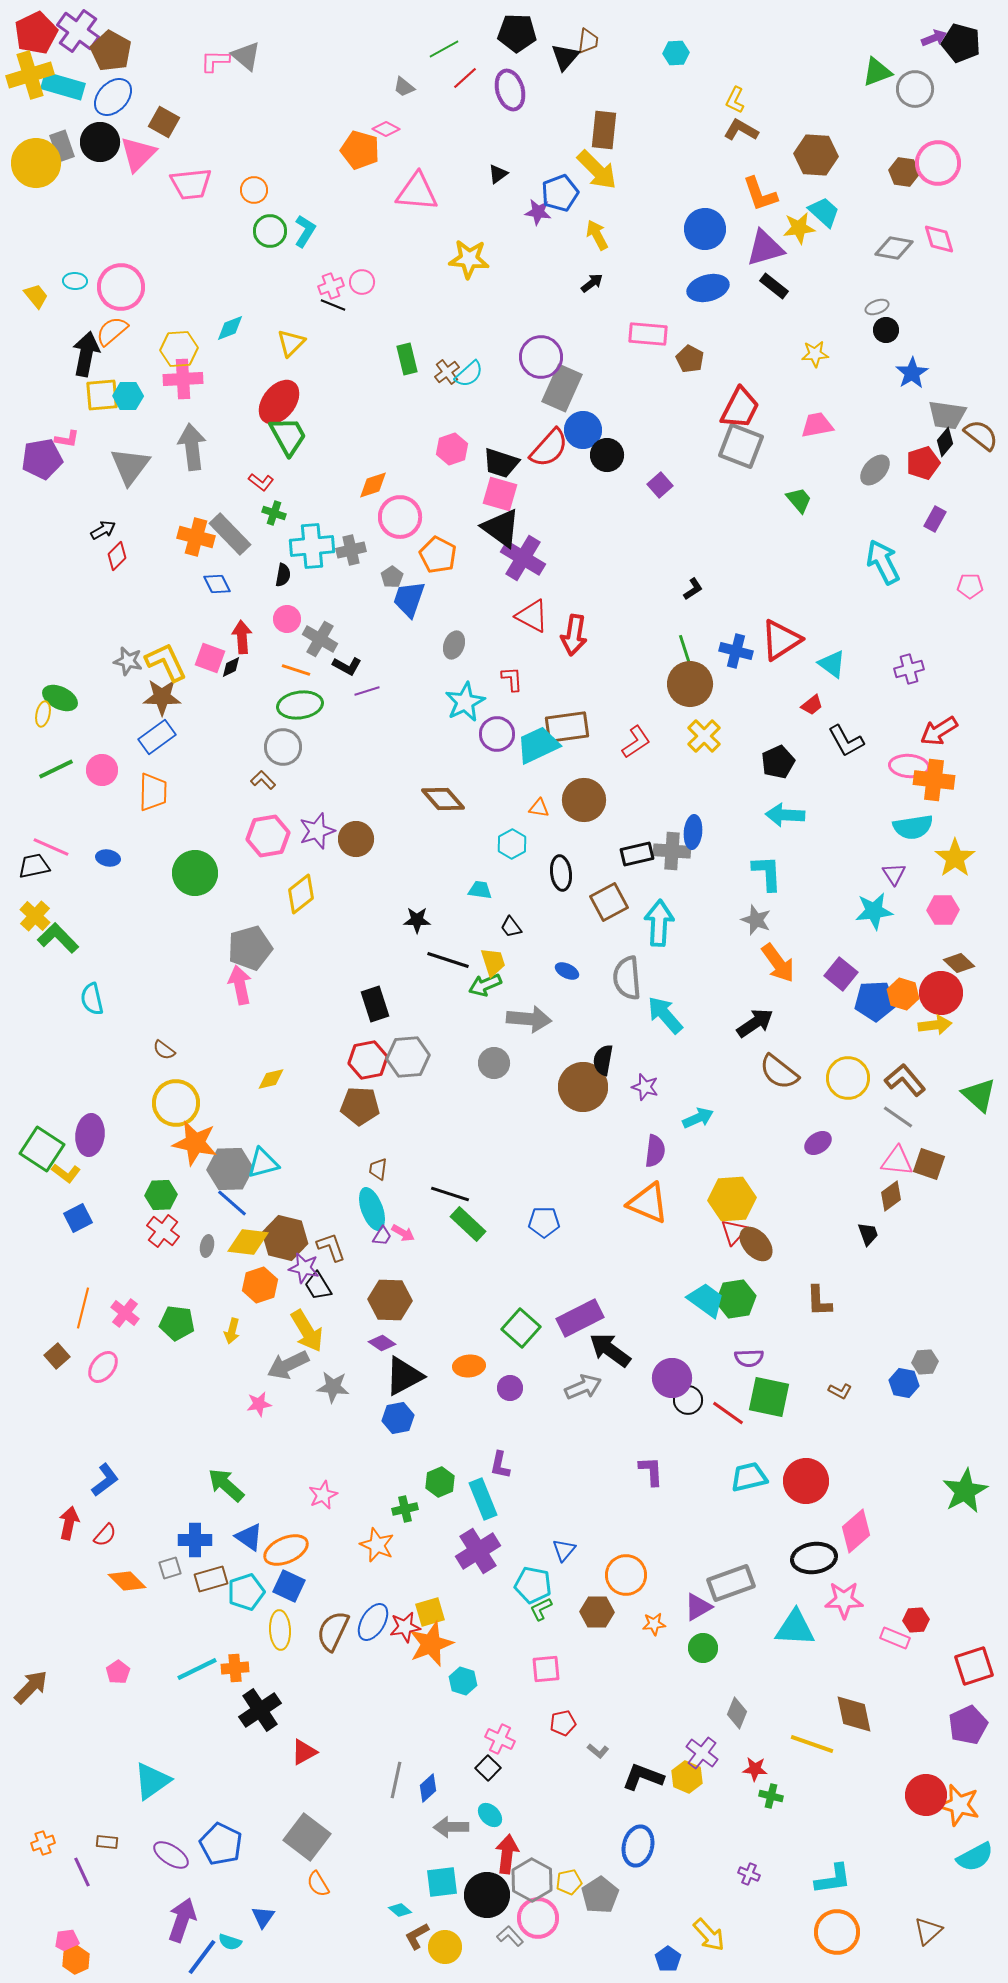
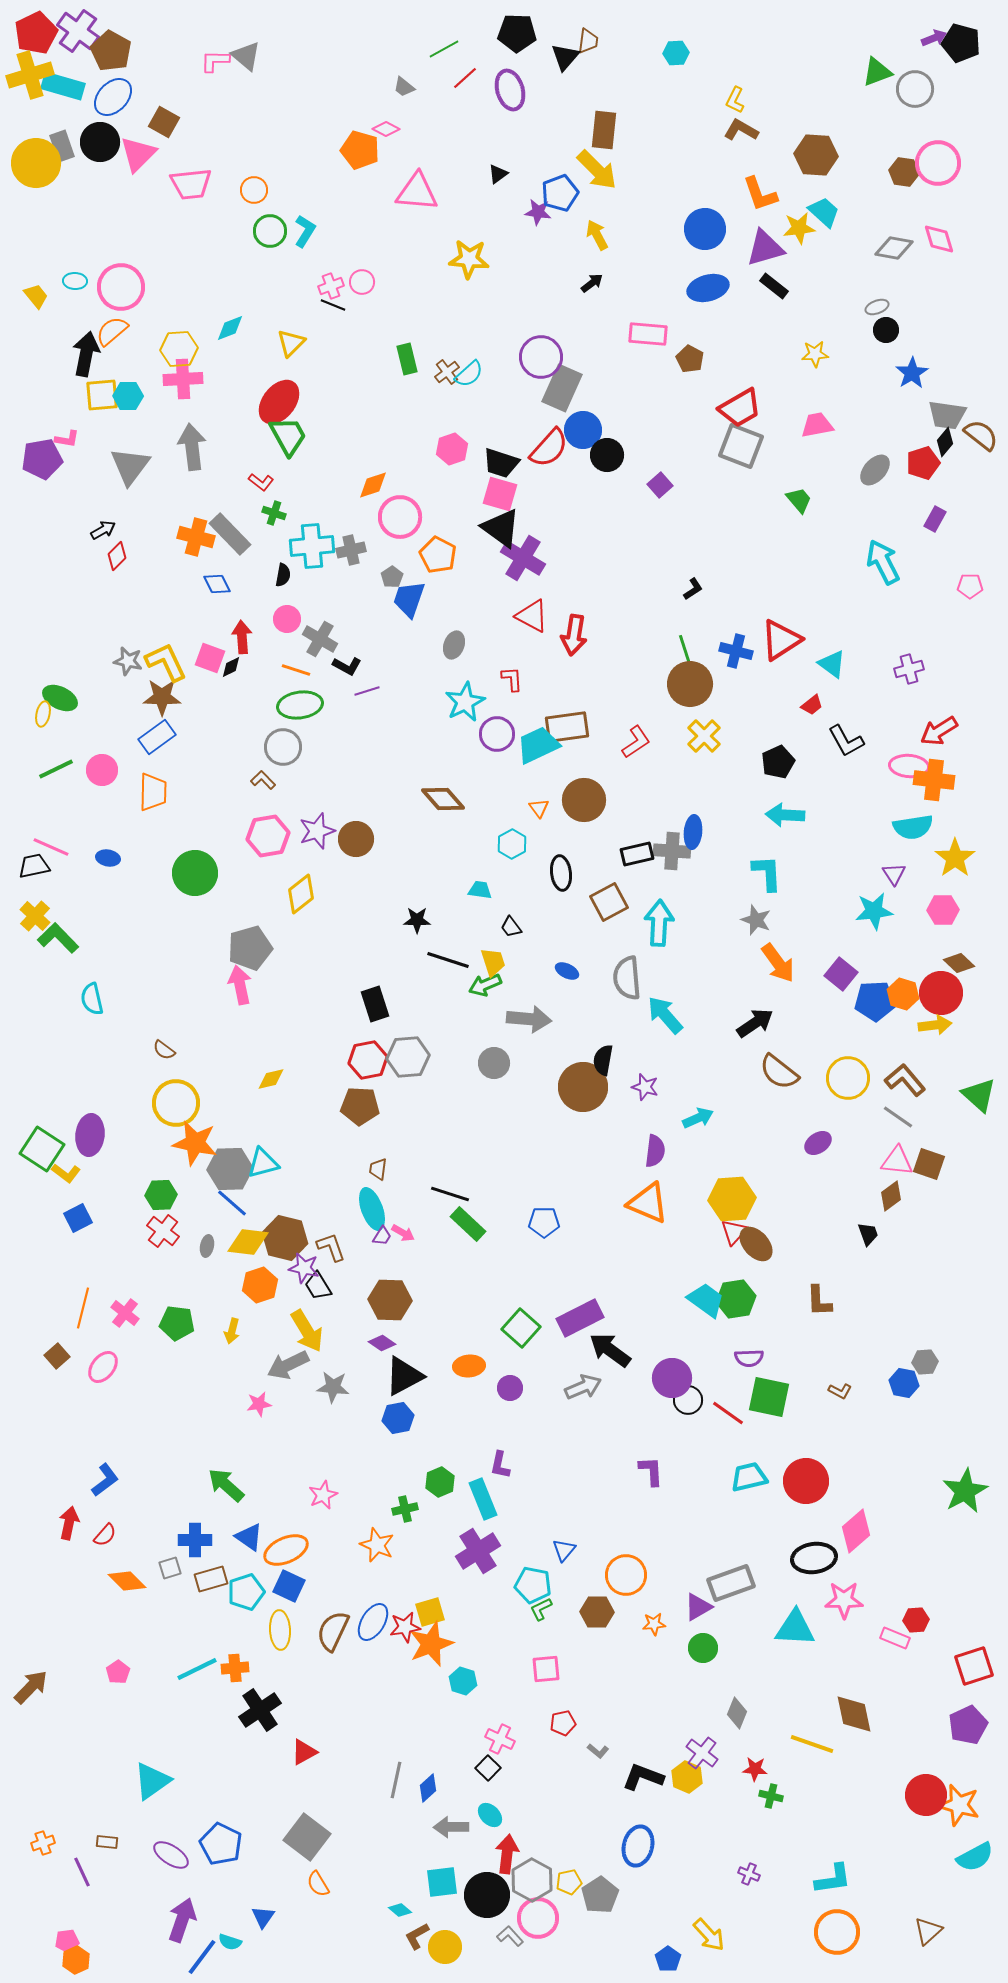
red trapezoid at (740, 408): rotated 33 degrees clockwise
orange triangle at (539, 808): rotated 45 degrees clockwise
